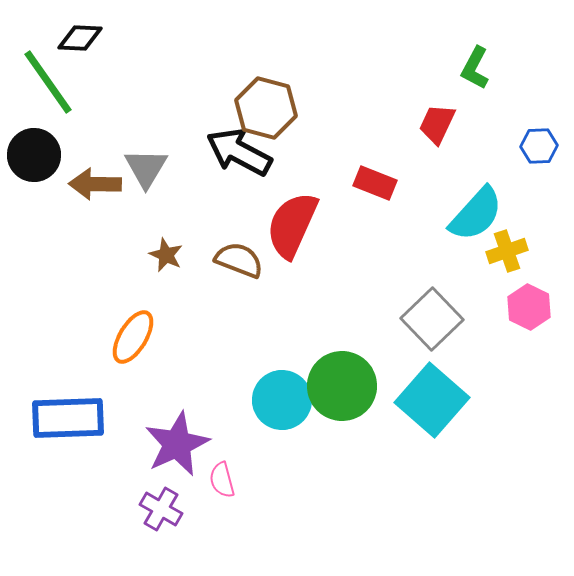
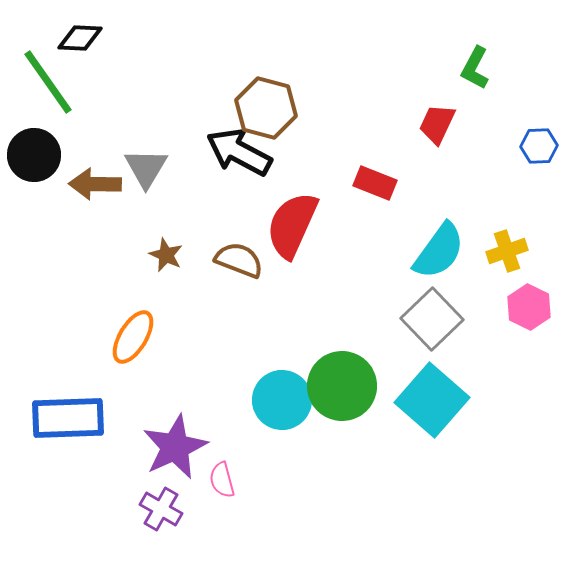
cyan semicircle: moved 37 px left, 37 px down; rotated 6 degrees counterclockwise
purple star: moved 2 px left, 3 px down
